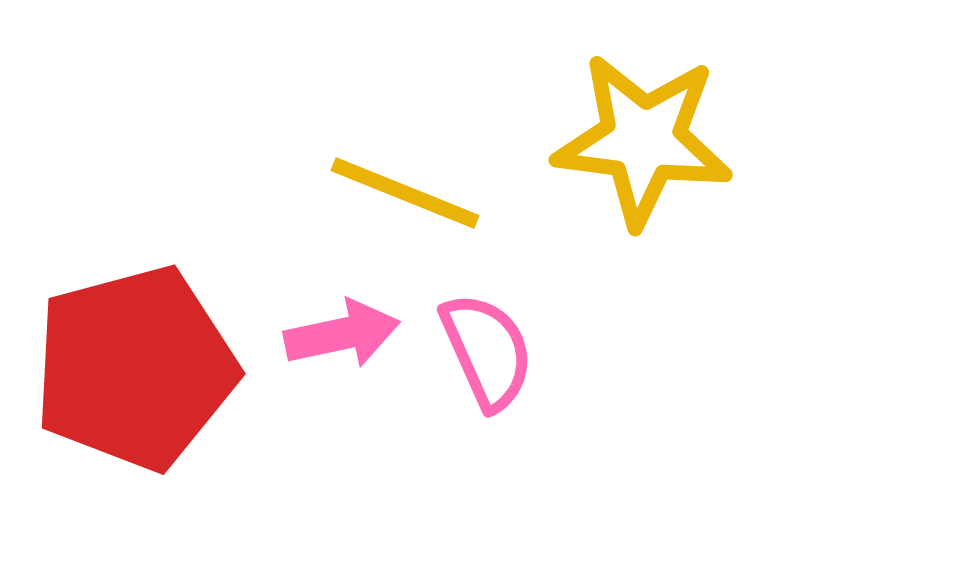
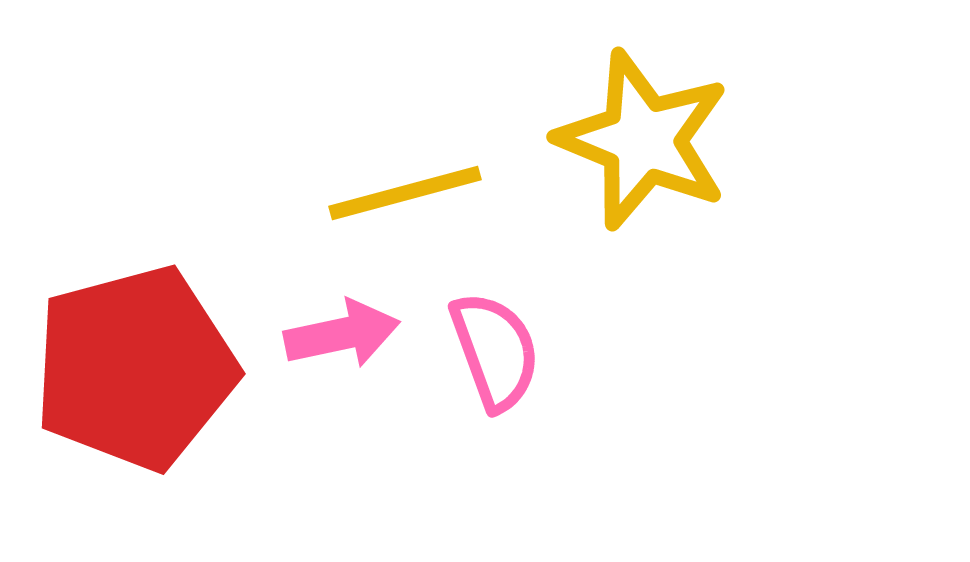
yellow star: rotated 15 degrees clockwise
yellow line: rotated 37 degrees counterclockwise
pink semicircle: moved 8 px right; rotated 4 degrees clockwise
